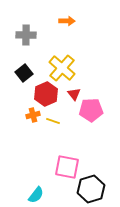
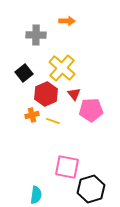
gray cross: moved 10 px right
orange cross: moved 1 px left
cyan semicircle: rotated 30 degrees counterclockwise
